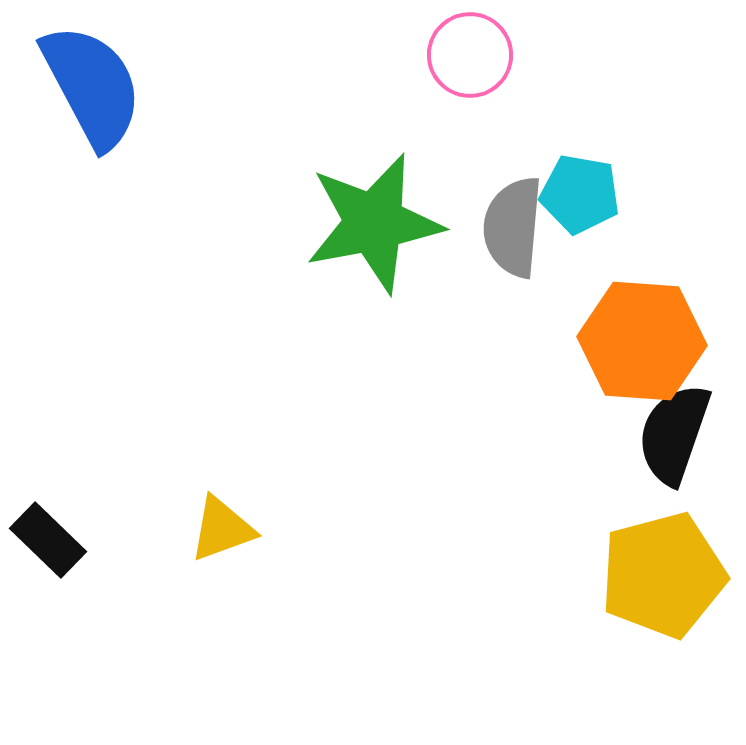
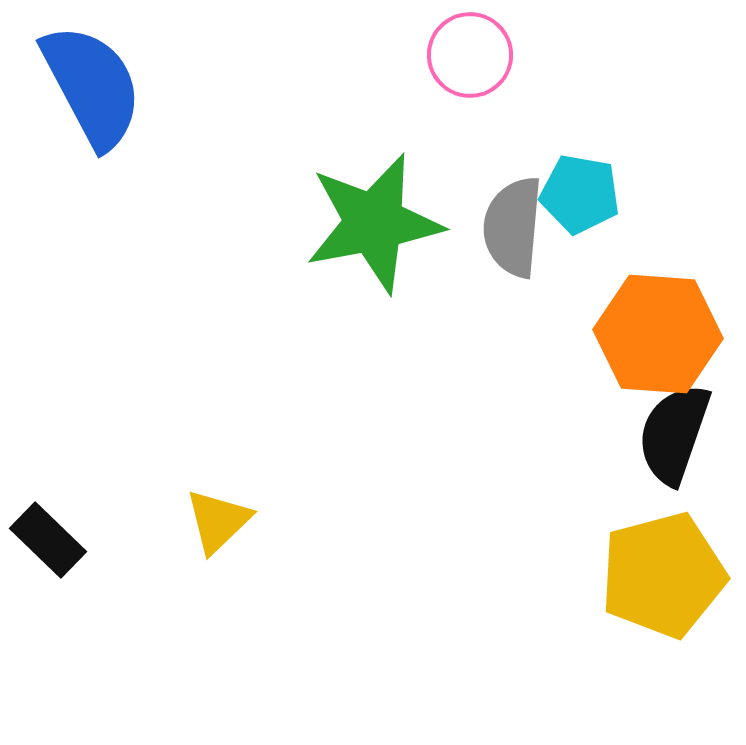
orange hexagon: moved 16 px right, 7 px up
yellow triangle: moved 4 px left, 8 px up; rotated 24 degrees counterclockwise
